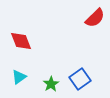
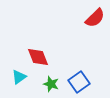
red diamond: moved 17 px right, 16 px down
blue square: moved 1 px left, 3 px down
green star: rotated 21 degrees counterclockwise
